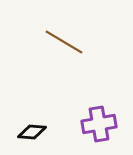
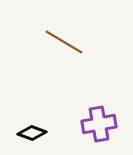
black diamond: moved 1 px down; rotated 16 degrees clockwise
